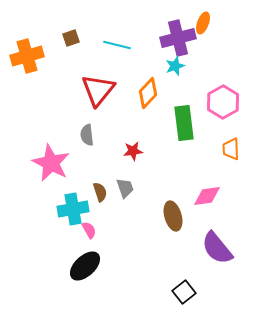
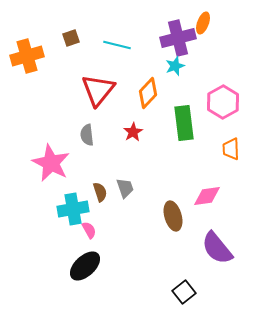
red star: moved 19 px up; rotated 24 degrees counterclockwise
